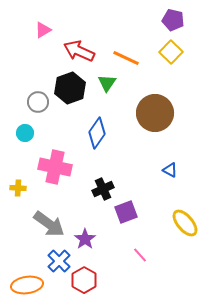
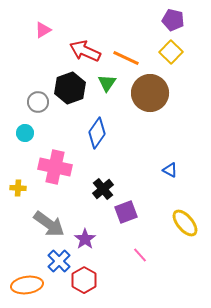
red arrow: moved 6 px right
brown circle: moved 5 px left, 20 px up
black cross: rotated 15 degrees counterclockwise
